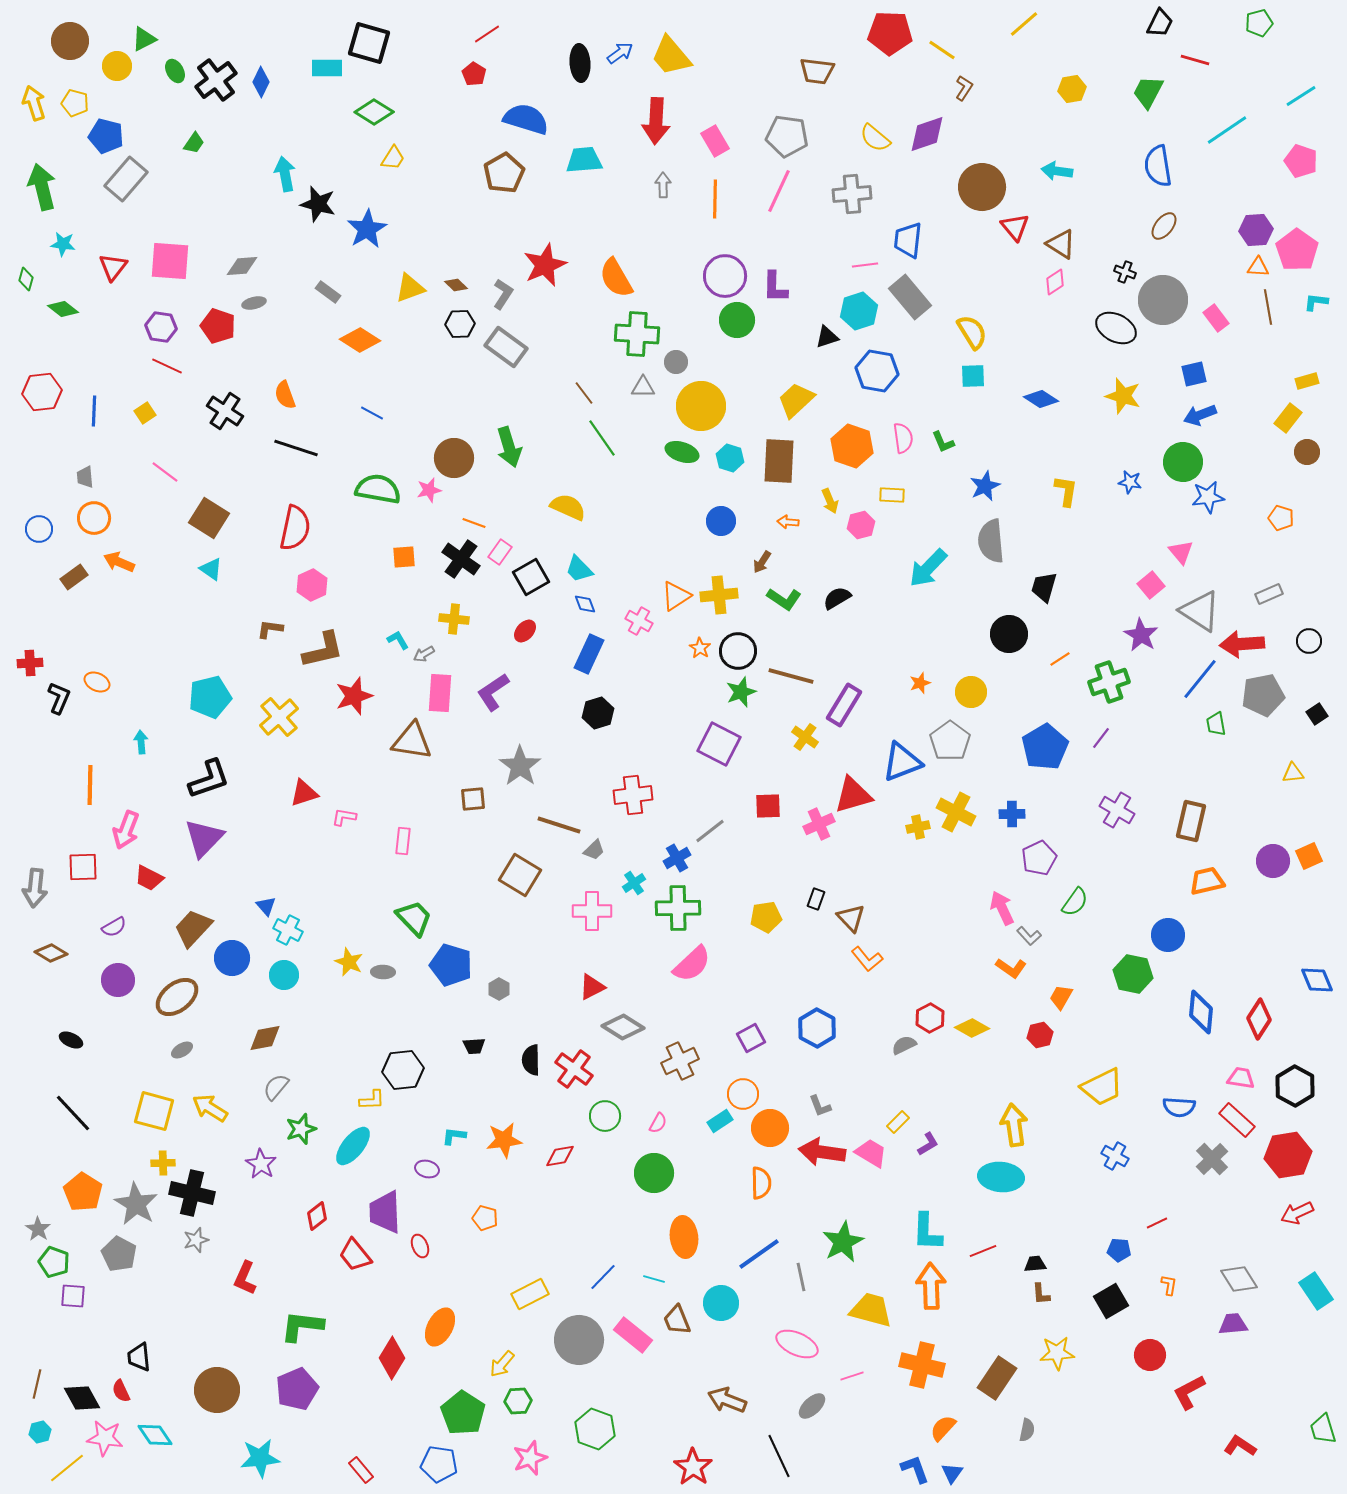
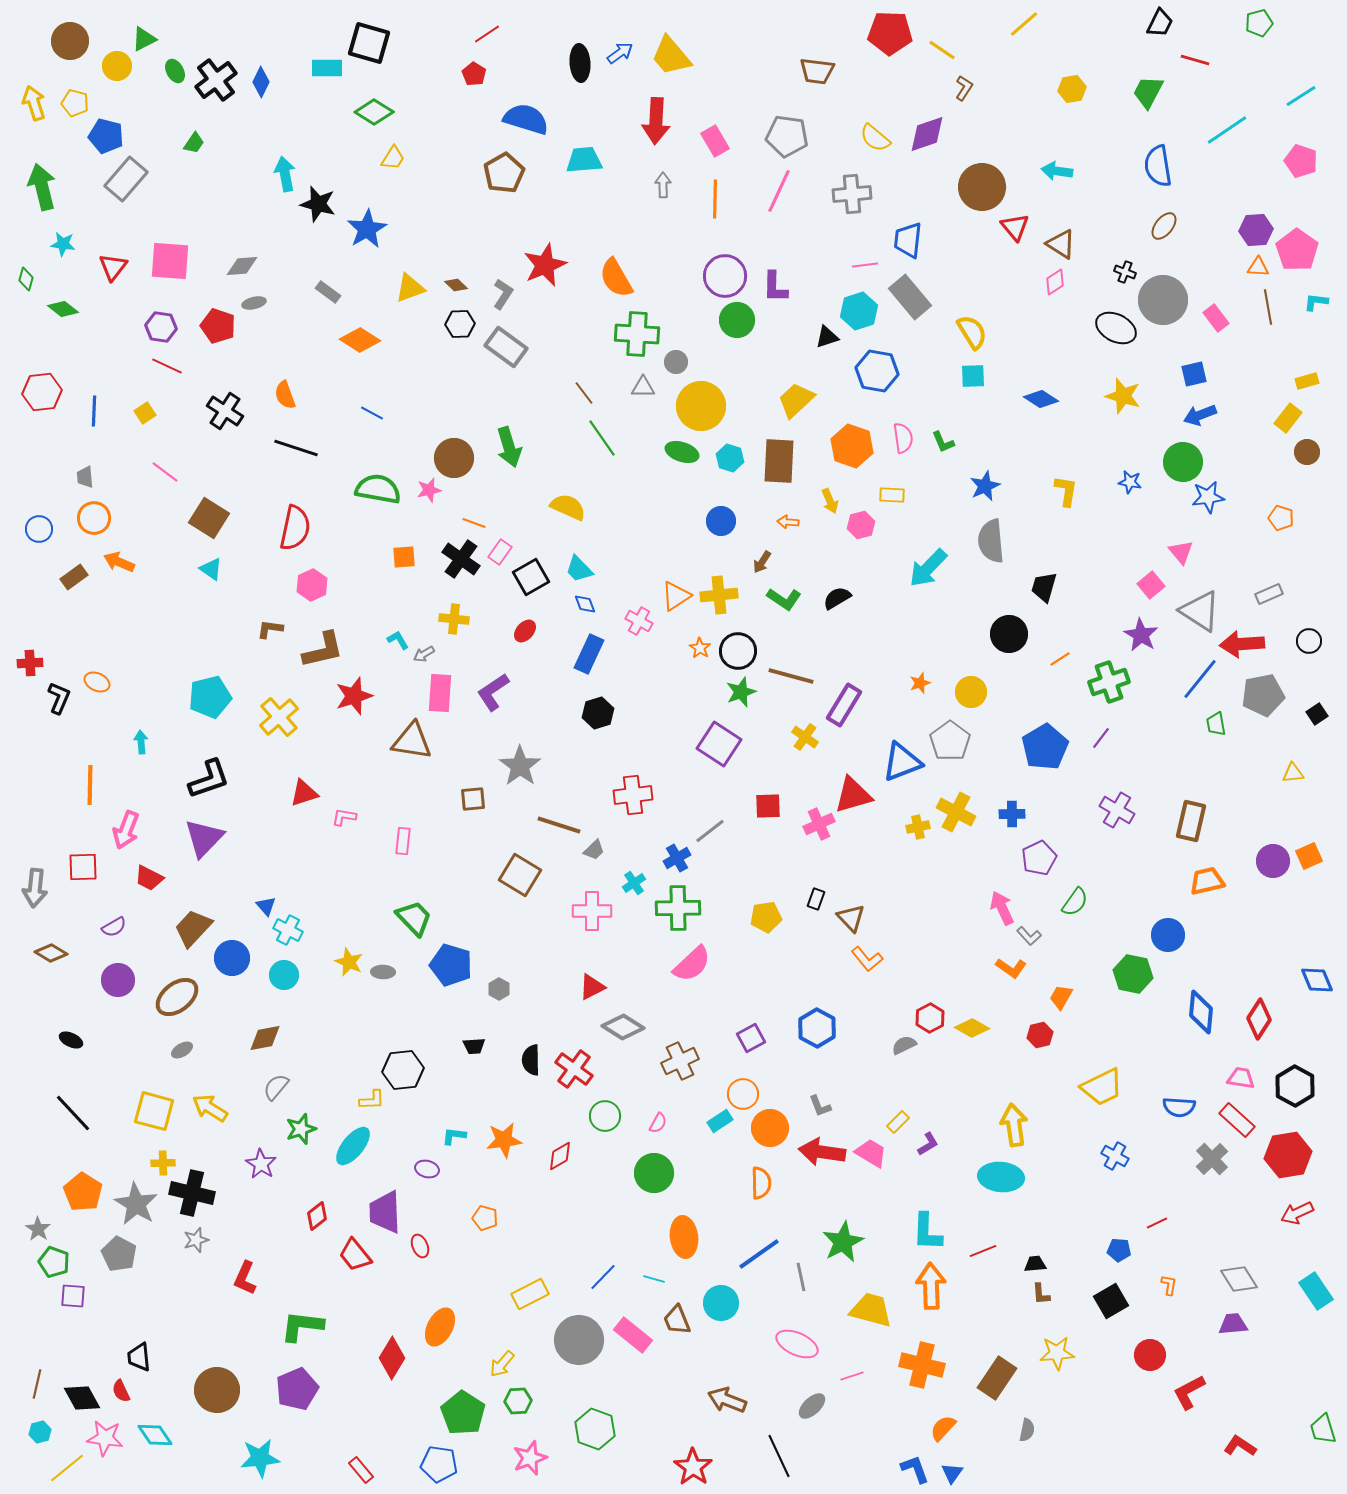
purple square at (719, 744): rotated 6 degrees clockwise
red diamond at (560, 1156): rotated 20 degrees counterclockwise
